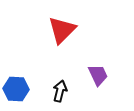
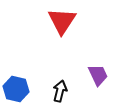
red triangle: moved 9 px up; rotated 12 degrees counterclockwise
blue hexagon: rotated 10 degrees clockwise
